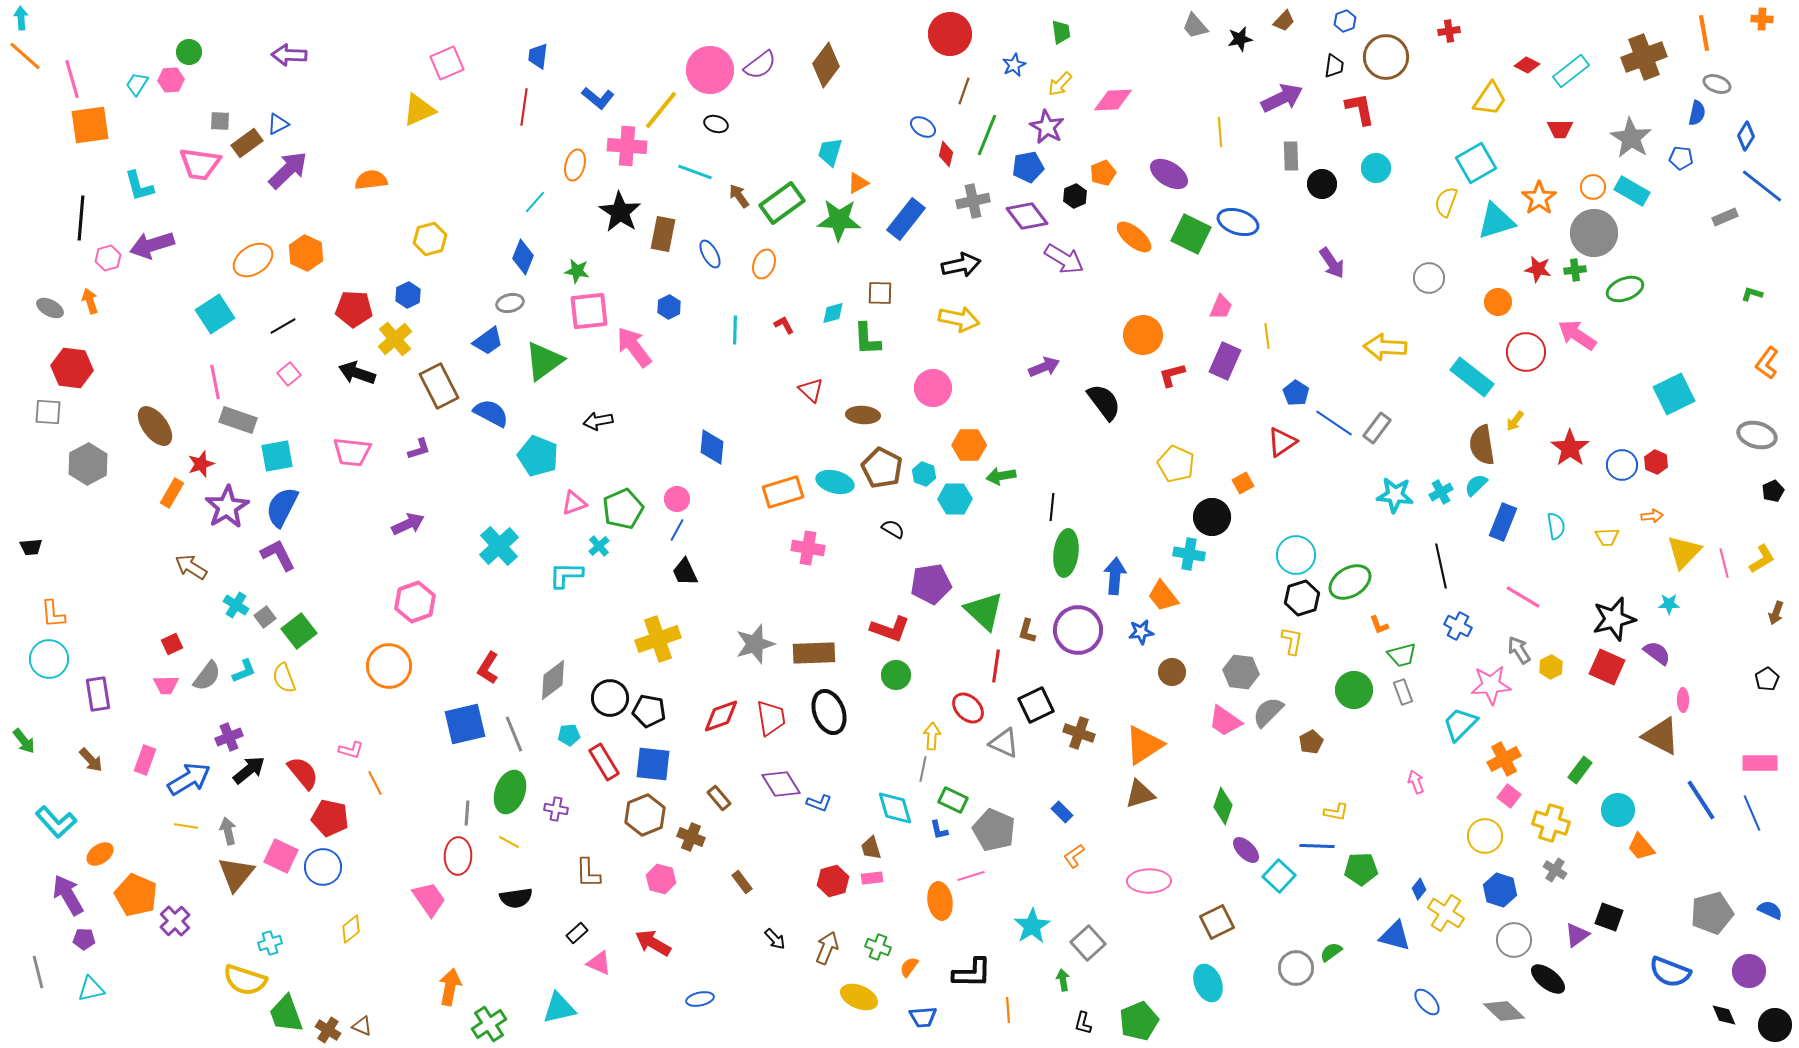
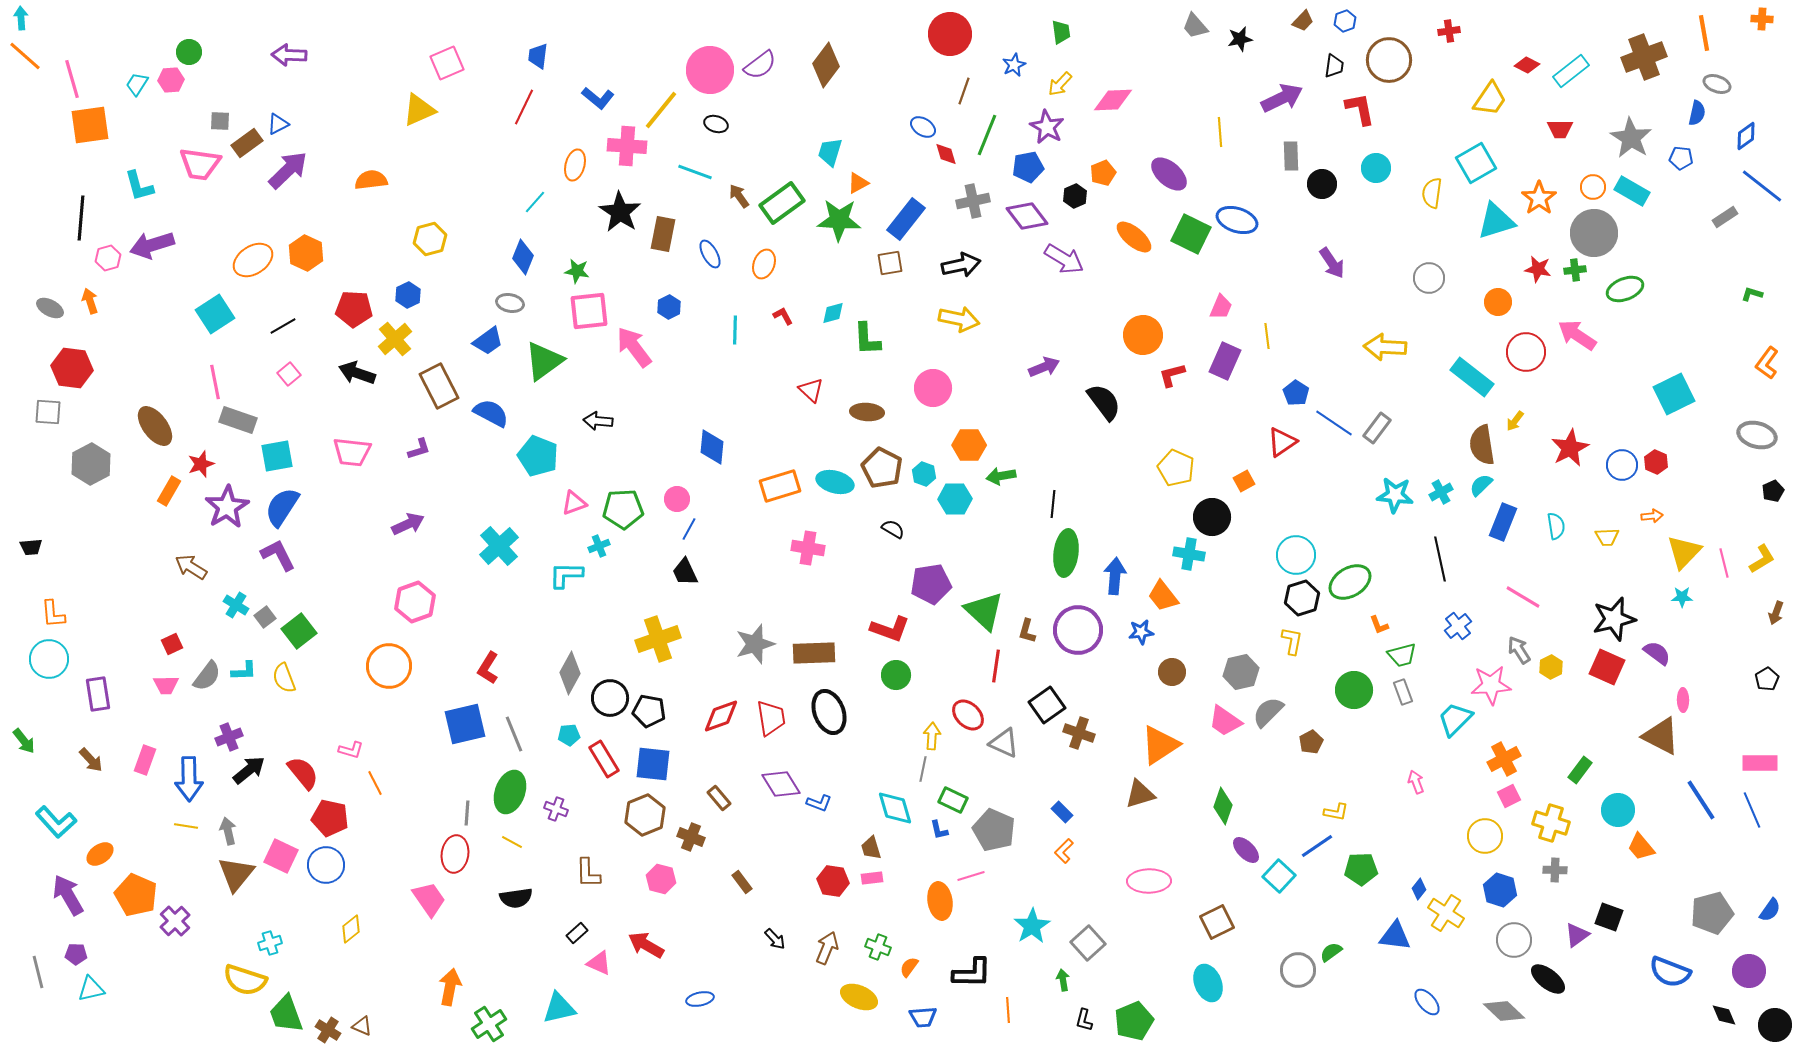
brown trapezoid at (1284, 21): moved 19 px right
brown circle at (1386, 57): moved 3 px right, 3 px down
red line at (524, 107): rotated 18 degrees clockwise
blue diamond at (1746, 136): rotated 24 degrees clockwise
red diamond at (946, 154): rotated 30 degrees counterclockwise
purple ellipse at (1169, 174): rotated 9 degrees clockwise
yellow semicircle at (1446, 202): moved 14 px left, 9 px up; rotated 12 degrees counterclockwise
gray rectangle at (1725, 217): rotated 10 degrees counterclockwise
blue ellipse at (1238, 222): moved 1 px left, 2 px up
brown square at (880, 293): moved 10 px right, 30 px up; rotated 12 degrees counterclockwise
gray ellipse at (510, 303): rotated 24 degrees clockwise
red L-shape at (784, 325): moved 1 px left, 9 px up
brown ellipse at (863, 415): moved 4 px right, 3 px up
black arrow at (598, 421): rotated 16 degrees clockwise
red star at (1570, 448): rotated 9 degrees clockwise
gray hexagon at (88, 464): moved 3 px right
yellow pentagon at (1176, 464): moved 4 px down
orange square at (1243, 483): moved 1 px right, 2 px up
cyan semicircle at (1476, 485): moved 5 px right
orange rectangle at (783, 492): moved 3 px left, 6 px up
orange rectangle at (172, 493): moved 3 px left, 2 px up
blue semicircle at (282, 507): rotated 6 degrees clockwise
black line at (1052, 507): moved 1 px right, 3 px up
green pentagon at (623, 509): rotated 21 degrees clockwise
blue line at (677, 530): moved 12 px right, 1 px up
cyan cross at (599, 546): rotated 20 degrees clockwise
black line at (1441, 566): moved 1 px left, 7 px up
cyan star at (1669, 604): moved 13 px right, 7 px up
blue cross at (1458, 626): rotated 24 degrees clockwise
cyan L-shape at (244, 671): rotated 20 degrees clockwise
gray hexagon at (1241, 672): rotated 20 degrees counterclockwise
gray diamond at (553, 680): moved 17 px right, 7 px up; rotated 24 degrees counterclockwise
black square at (1036, 705): moved 11 px right; rotated 9 degrees counterclockwise
red ellipse at (968, 708): moved 7 px down
cyan trapezoid at (1460, 724): moved 5 px left, 5 px up
orange triangle at (1144, 745): moved 16 px right
red rectangle at (604, 762): moved 3 px up
blue arrow at (189, 779): rotated 120 degrees clockwise
pink square at (1509, 796): rotated 25 degrees clockwise
purple cross at (556, 809): rotated 10 degrees clockwise
blue line at (1752, 813): moved 3 px up
yellow line at (509, 842): moved 3 px right
blue line at (1317, 846): rotated 36 degrees counterclockwise
red ellipse at (458, 856): moved 3 px left, 2 px up; rotated 6 degrees clockwise
orange L-shape at (1074, 856): moved 10 px left, 5 px up; rotated 10 degrees counterclockwise
blue circle at (323, 867): moved 3 px right, 2 px up
gray cross at (1555, 870): rotated 30 degrees counterclockwise
red hexagon at (833, 881): rotated 24 degrees clockwise
blue semicircle at (1770, 910): rotated 100 degrees clockwise
blue triangle at (1395, 936): rotated 8 degrees counterclockwise
purple pentagon at (84, 939): moved 8 px left, 15 px down
red arrow at (653, 943): moved 7 px left, 2 px down
gray circle at (1296, 968): moved 2 px right, 2 px down
green pentagon at (1139, 1021): moved 5 px left
black L-shape at (1083, 1023): moved 1 px right, 3 px up
